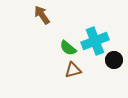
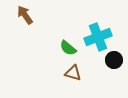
brown arrow: moved 17 px left
cyan cross: moved 3 px right, 4 px up
brown triangle: moved 3 px down; rotated 30 degrees clockwise
